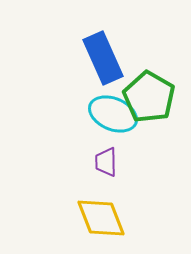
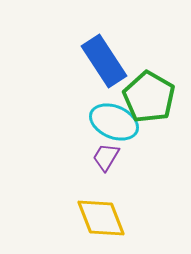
blue rectangle: moved 1 px right, 3 px down; rotated 9 degrees counterclockwise
cyan ellipse: moved 1 px right, 8 px down
purple trapezoid: moved 5 px up; rotated 32 degrees clockwise
